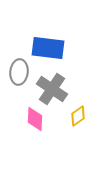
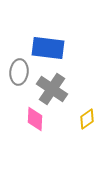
yellow diamond: moved 9 px right, 3 px down
